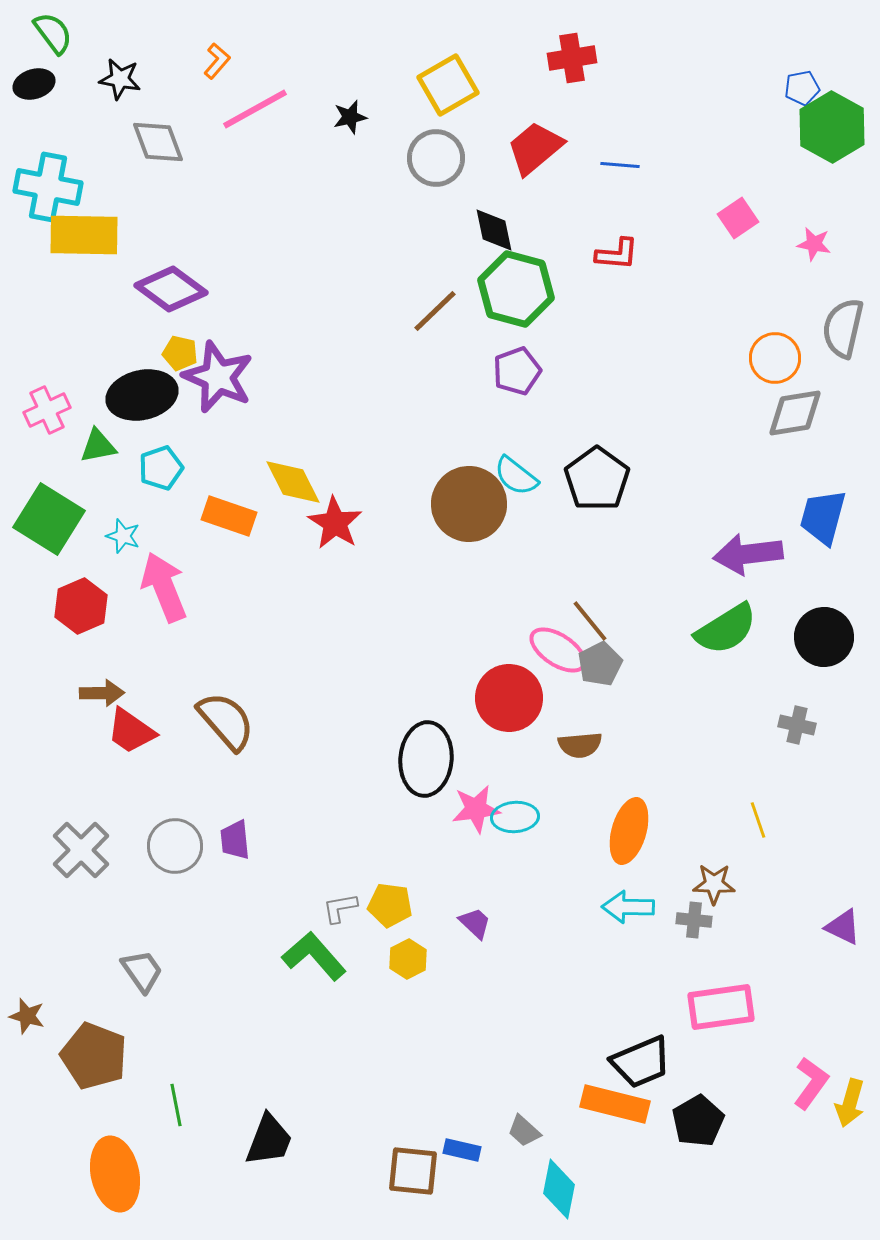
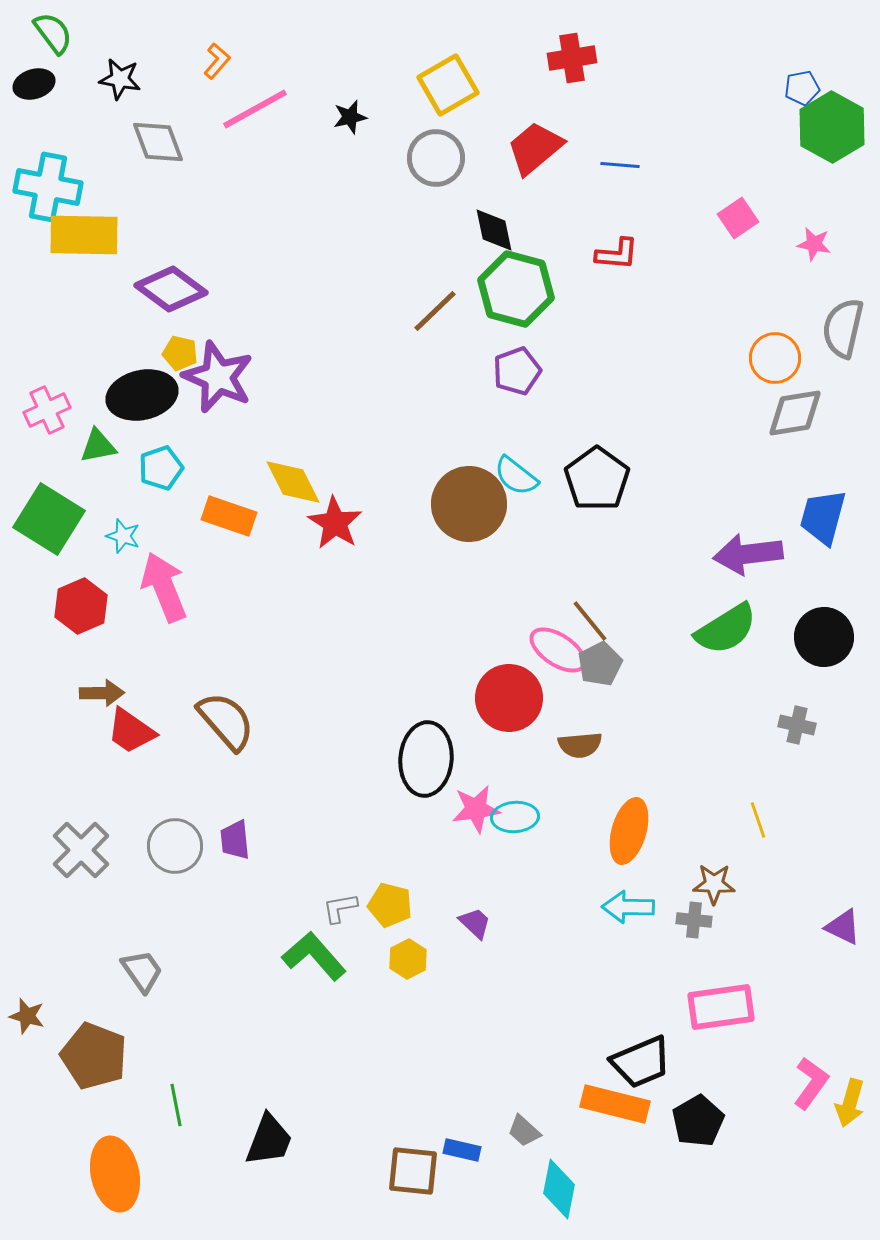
yellow pentagon at (390, 905): rotated 6 degrees clockwise
